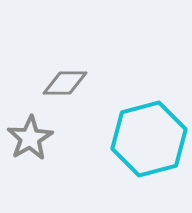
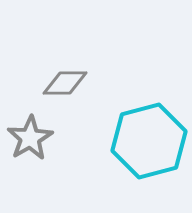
cyan hexagon: moved 2 px down
